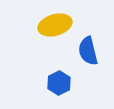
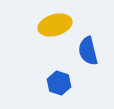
blue hexagon: rotated 15 degrees counterclockwise
